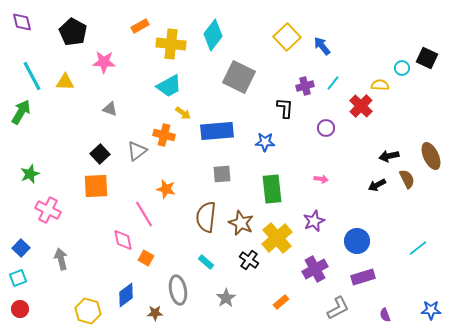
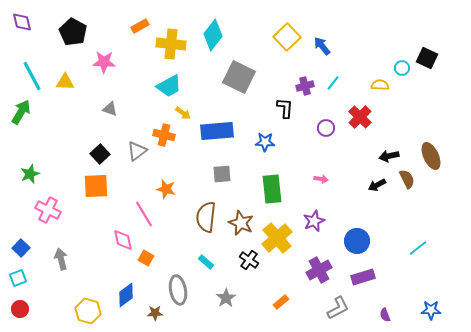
red cross at (361, 106): moved 1 px left, 11 px down
purple cross at (315, 269): moved 4 px right, 1 px down
